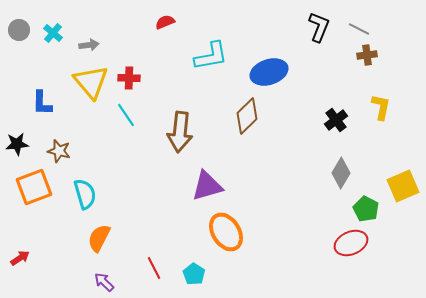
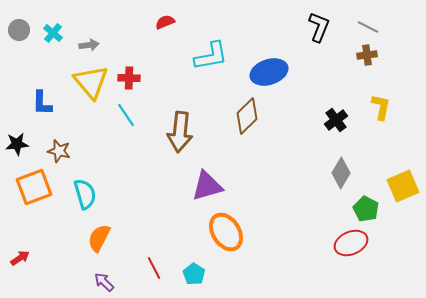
gray line: moved 9 px right, 2 px up
